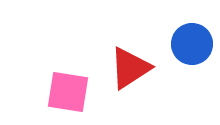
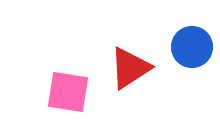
blue circle: moved 3 px down
